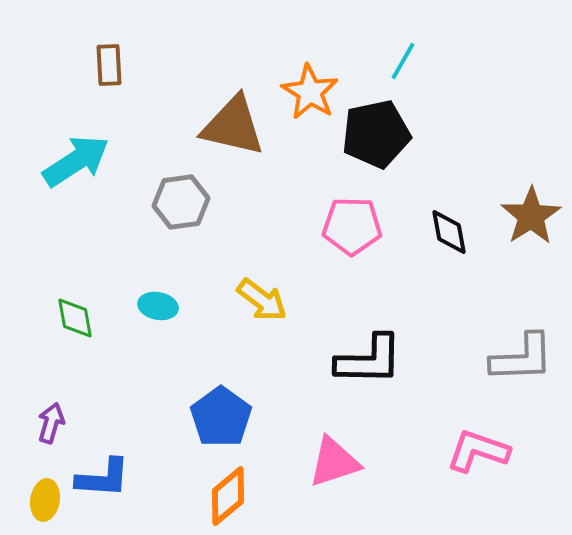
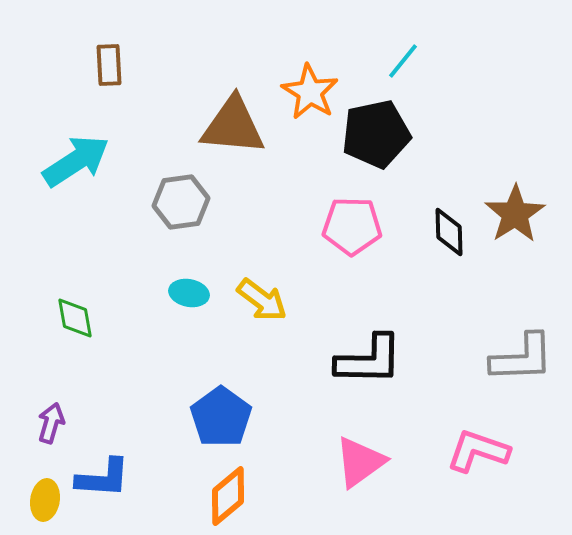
cyan line: rotated 9 degrees clockwise
brown triangle: rotated 8 degrees counterclockwise
brown star: moved 16 px left, 2 px up
black diamond: rotated 9 degrees clockwise
cyan ellipse: moved 31 px right, 13 px up
pink triangle: moved 26 px right; rotated 18 degrees counterclockwise
